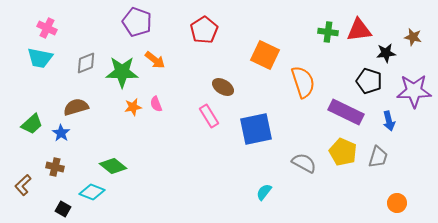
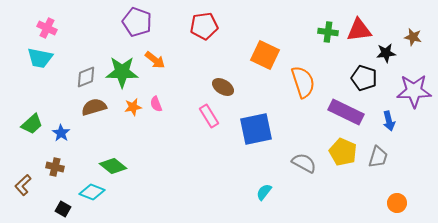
red pentagon: moved 4 px up; rotated 24 degrees clockwise
gray diamond: moved 14 px down
black pentagon: moved 5 px left, 3 px up
brown semicircle: moved 18 px right
